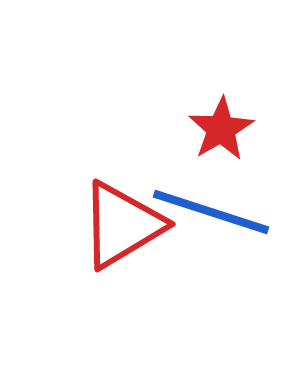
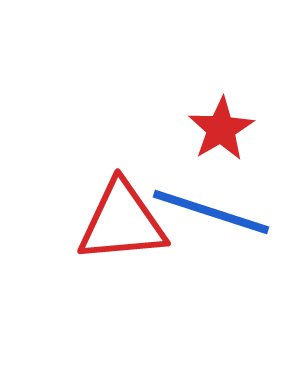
red triangle: moved 3 px up; rotated 26 degrees clockwise
